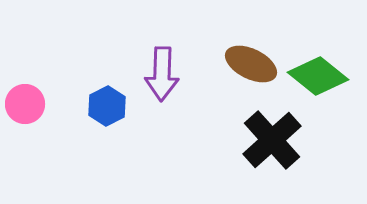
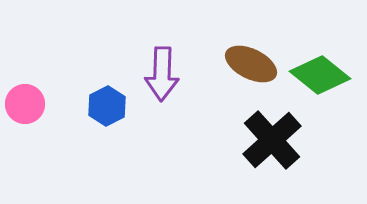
green diamond: moved 2 px right, 1 px up
